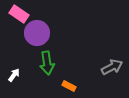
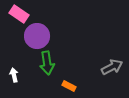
purple circle: moved 3 px down
white arrow: rotated 48 degrees counterclockwise
